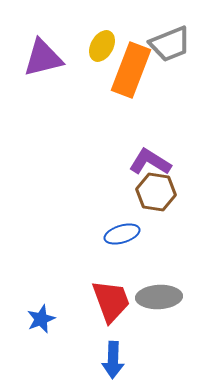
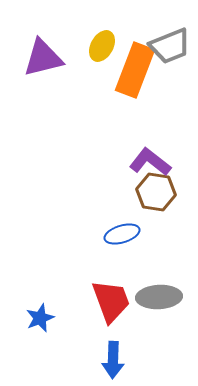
gray trapezoid: moved 2 px down
orange rectangle: moved 4 px right
purple L-shape: rotated 6 degrees clockwise
blue star: moved 1 px left, 1 px up
